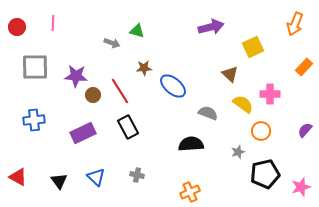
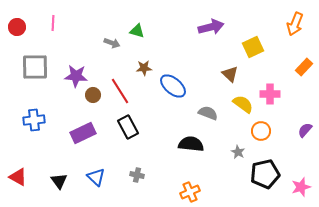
black semicircle: rotated 10 degrees clockwise
gray star: rotated 24 degrees counterclockwise
